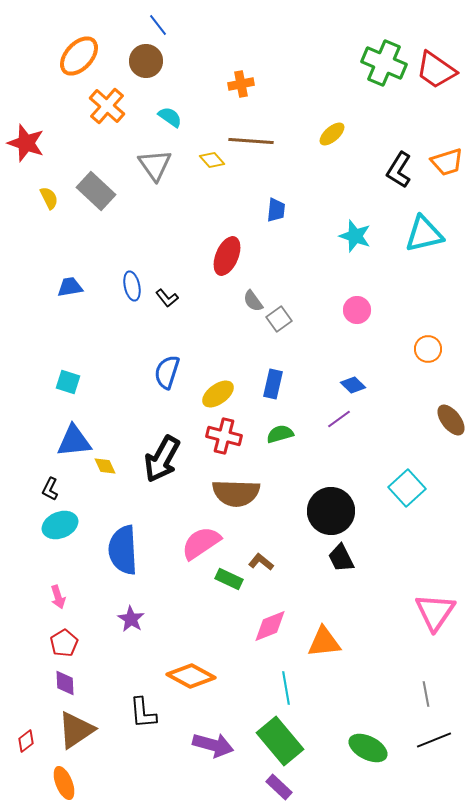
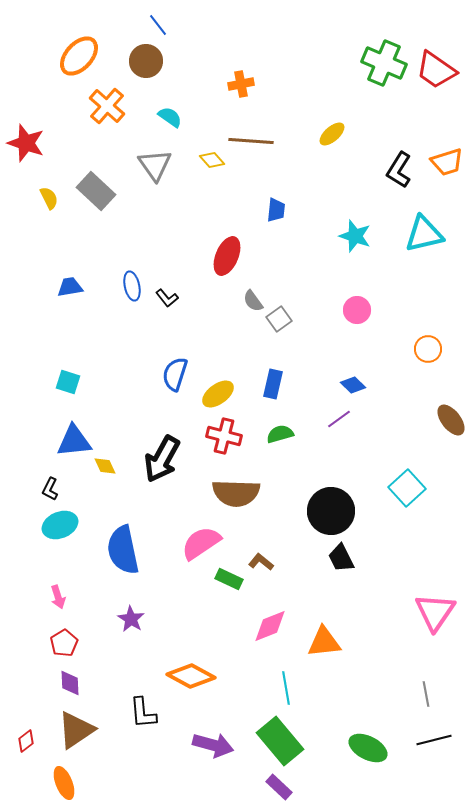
blue semicircle at (167, 372): moved 8 px right, 2 px down
blue semicircle at (123, 550): rotated 9 degrees counterclockwise
purple diamond at (65, 683): moved 5 px right
black line at (434, 740): rotated 8 degrees clockwise
